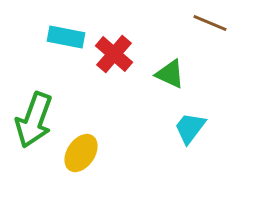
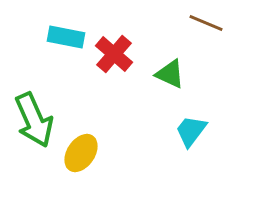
brown line: moved 4 px left
green arrow: rotated 44 degrees counterclockwise
cyan trapezoid: moved 1 px right, 3 px down
